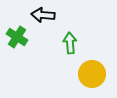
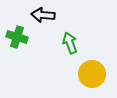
green cross: rotated 15 degrees counterclockwise
green arrow: rotated 15 degrees counterclockwise
